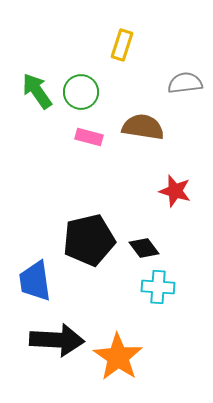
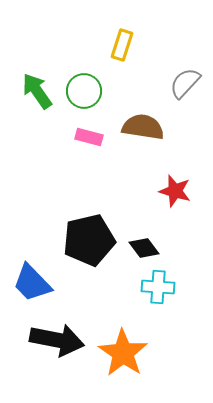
gray semicircle: rotated 40 degrees counterclockwise
green circle: moved 3 px right, 1 px up
blue trapezoid: moved 3 px left, 2 px down; rotated 36 degrees counterclockwise
black arrow: rotated 8 degrees clockwise
orange star: moved 5 px right, 4 px up
